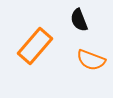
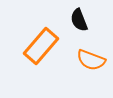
orange rectangle: moved 6 px right
